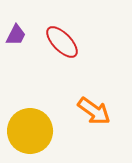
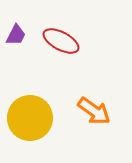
red ellipse: moved 1 px left, 1 px up; rotated 18 degrees counterclockwise
yellow circle: moved 13 px up
